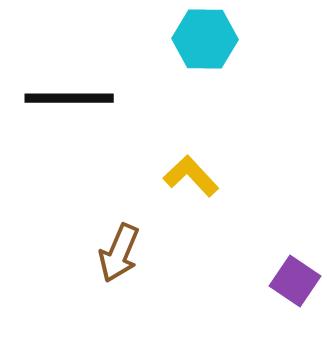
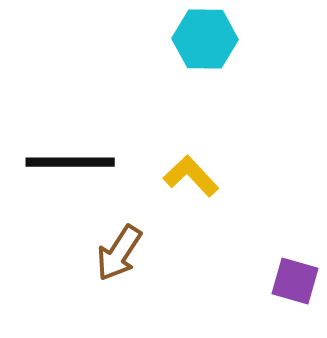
black line: moved 1 px right, 64 px down
brown arrow: rotated 10 degrees clockwise
purple square: rotated 18 degrees counterclockwise
